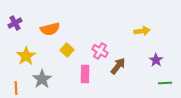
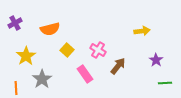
pink cross: moved 2 px left, 1 px up
pink rectangle: rotated 36 degrees counterclockwise
